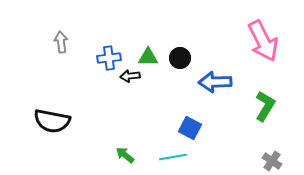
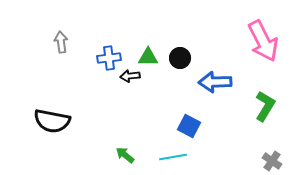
blue square: moved 1 px left, 2 px up
